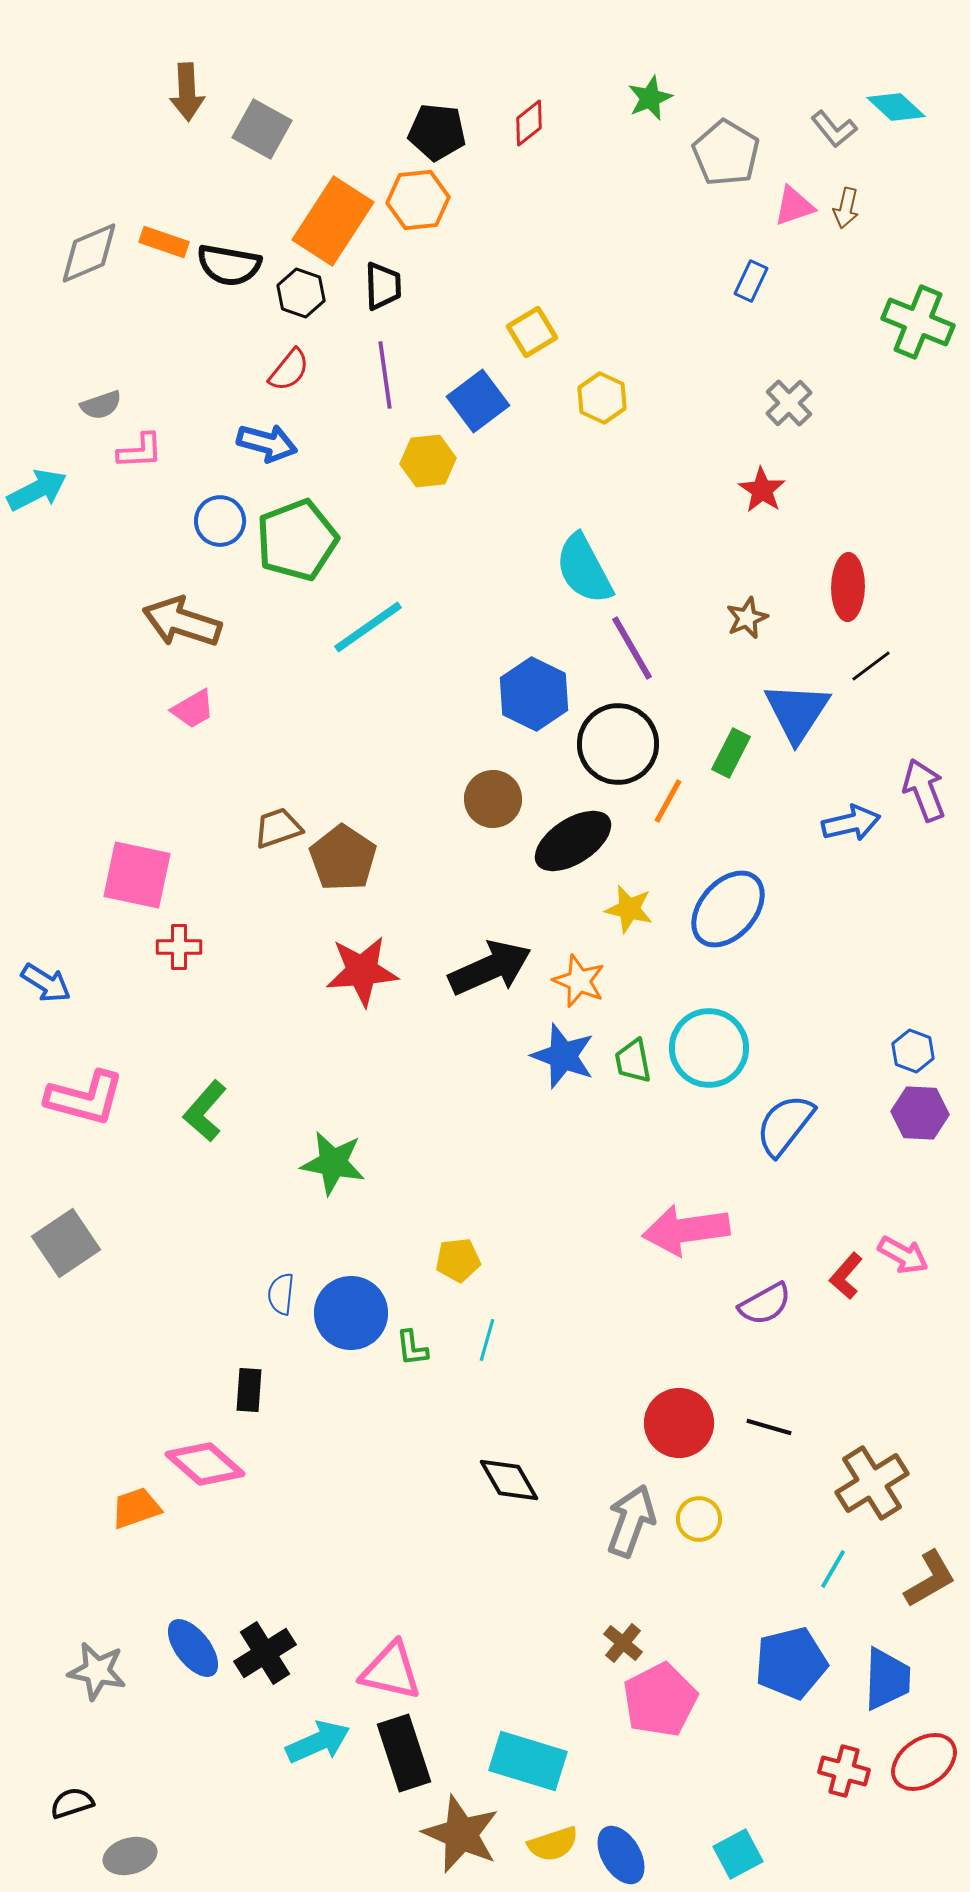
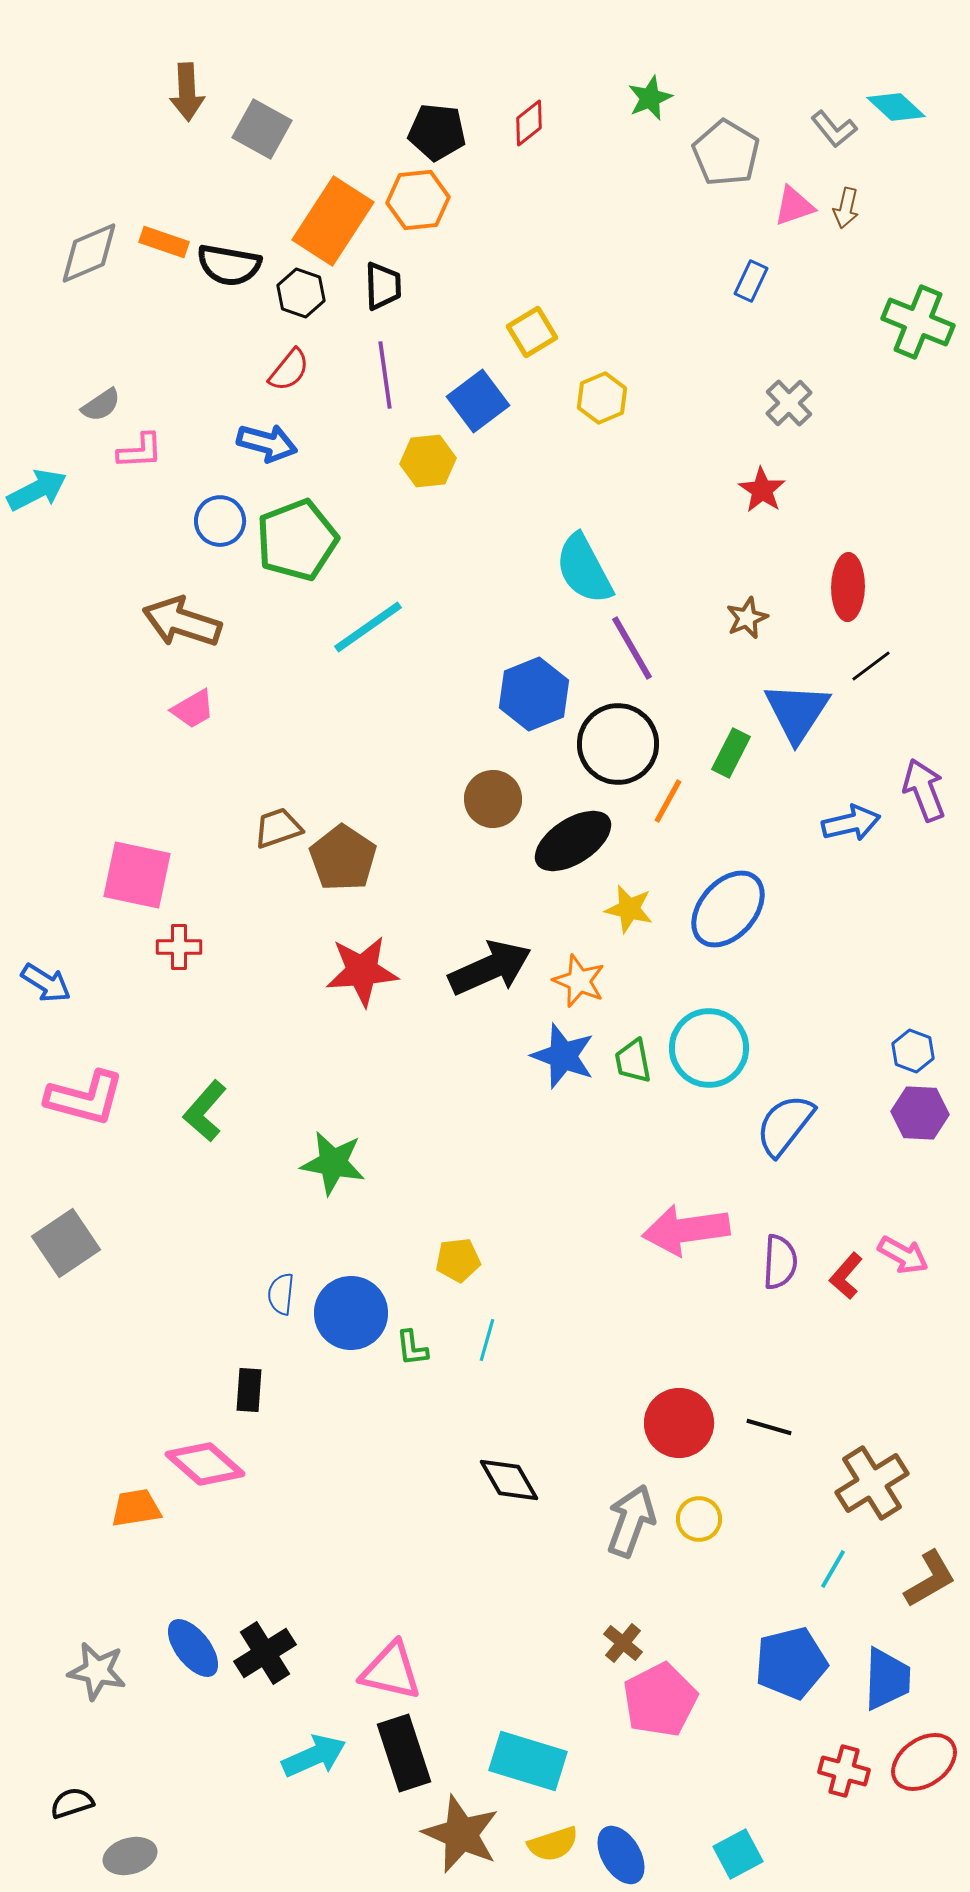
yellow hexagon at (602, 398): rotated 12 degrees clockwise
gray semicircle at (101, 405): rotated 15 degrees counterclockwise
blue hexagon at (534, 694): rotated 12 degrees clockwise
purple semicircle at (765, 1304): moved 15 px right, 42 px up; rotated 58 degrees counterclockwise
orange trapezoid at (136, 1508): rotated 10 degrees clockwise
cyan arrow at (318, 1742): moved 4 px left, 14 px down
